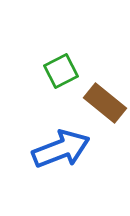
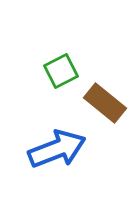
blue arrow: moved 4 px left
